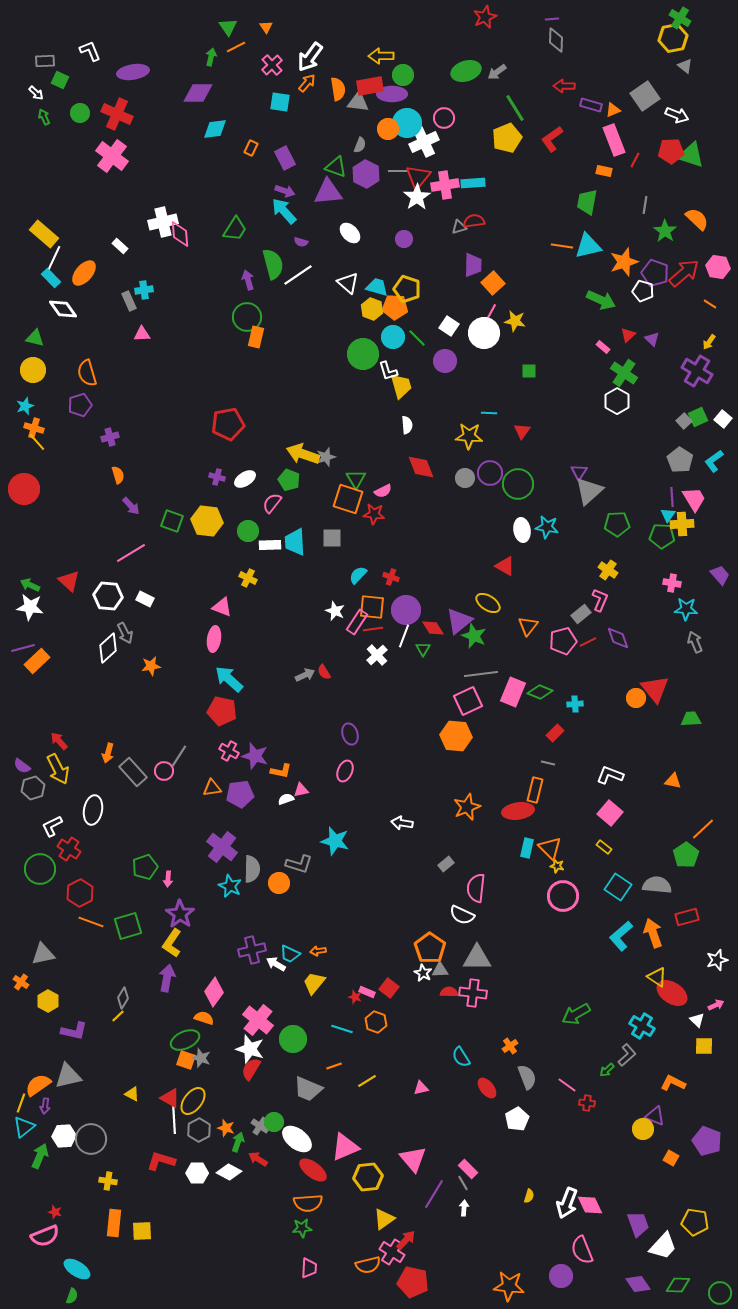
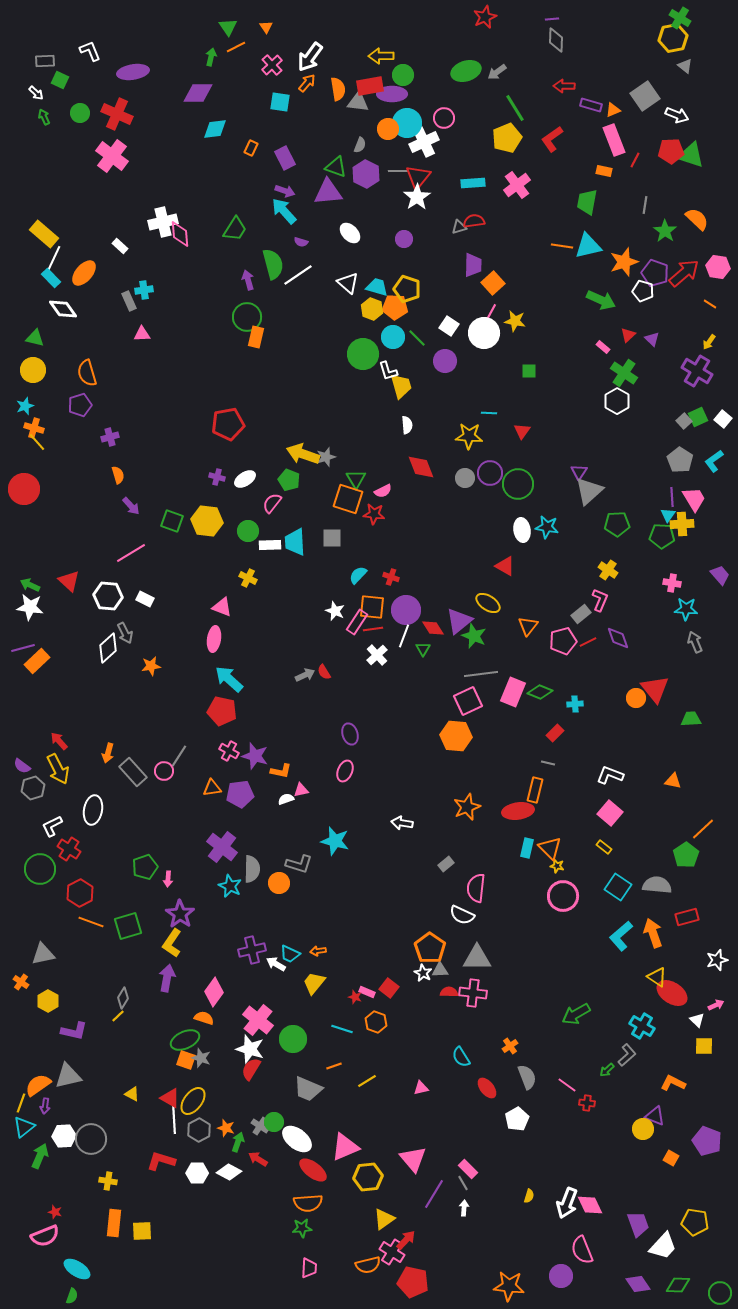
pink cross at (445, 185): moved 72 px right; rotated 28 degrees counterclockwise
